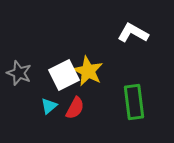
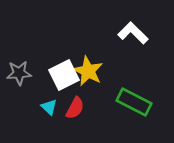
white L-shape: rotated 16 degrees clockwise
gray star: rotated 25 degrees counterclockwise
green rectangle: rotated 56 degrees counterclockwise
cyan triangle: moved 1 px down; rotated 36 degrees counterclockwise
